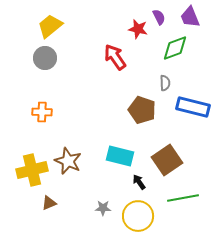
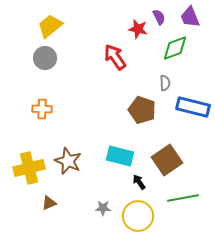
orange cross: moved 3 px up
yellow cross: moved 3 px left, 2 px up
